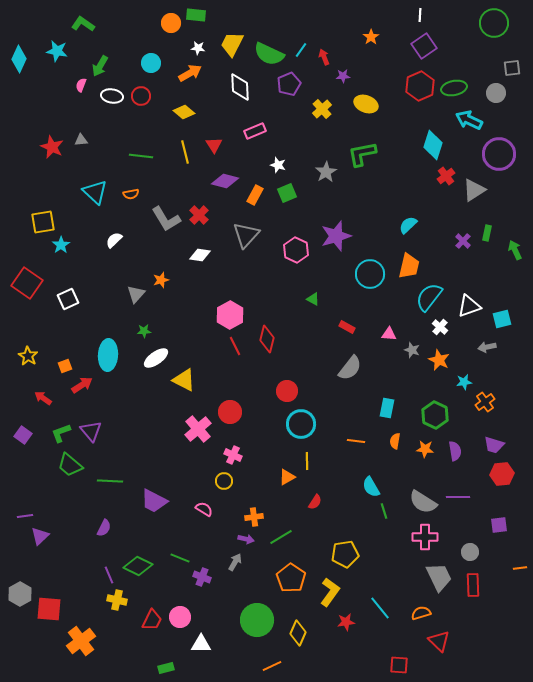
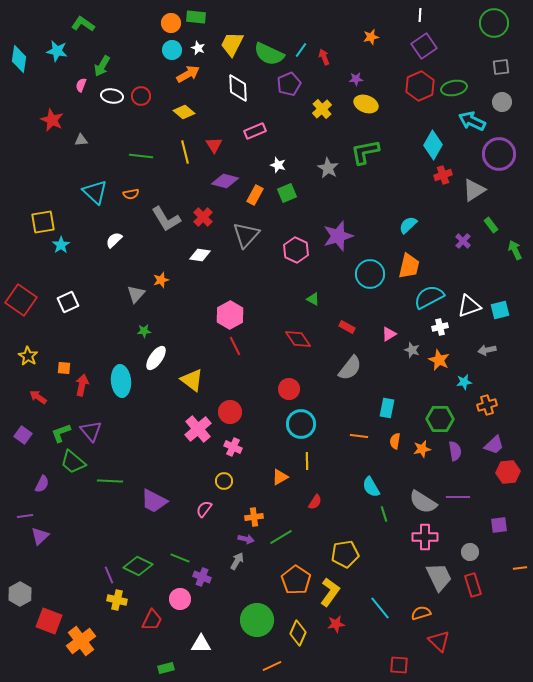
green rectangle at (196, 15): moved 2 px down
orange star at (371, 37): rotated 21 degrees clockwise
white star at (198, 48): rotated 16 degrees clockwise
cyan diamond at (19, 59): rotated 16 degrees counterclockwise
cyan circle at (151, 63): moved 21 px right, 13 px up
green arrow at (100, 66): moved 2 px right
gray square at (512, 68): moved 11 px left, 1 px up
orange arrow at (190, 73): moved 2 px left, 1 px down
purple star at (343, 76): moved 13 px right, 3 px down
white diamond at (240, 87): moved 2 px left, 1 px down
gray circle at (496, 93): moved 6 px right, 9 px down
cyan arrow at (469, 120): moved 3 px right, 1 px down
cyan diamond at (433, 145): rotated 12 degrees clockwise
red star at (52, 147): moved 27 px up
green L-shape at (362, 154): moved 3 px right, 2 px up
gray star at (326, 172): moved 2 px right, 4 px up; rotated 10 degrees counterclockwise
red cross at (446, 176): moved 3 px left, 1 px up; rotated 18 degrees clockwise
red cross at (199, 215): moved 4 px right, 2 px down
green rectangle at (487, 233): moved 4 px right, 8 px up; rotated 49 degrees counterclockwise
purple star at (336, 236): moved 2 px right
red square at (27, 283): moved 6 px left, 17 px down
cyan semicircle at (429, 297): rotated 24 degrees clockwise
white square at (68, 299): moved 3 px down
cyan square at (502, 319): moved 2 px left, 9 px up
white cross at (440, 327): rotated 35 degrees clockwise
pink triangle at (389, 334): rotated 35 degrees counterclockwise
red diamond at (267, 339): moved 31 px right; rotated 48 degrees counterclockwise
gray arrow at (487, 347): moved 3 px down
cyan ellipse at (108, 355): moved 13 px right, 26 px down; rotated 8 degrees counterclockwise
white ellipse at (156, 358): rotated 20 degrees counterclockwise
orange square at (65, 366): moved 1 px left, 2 px down; rotated 24 degrees clockwise
yellow triangle at (184, 380): moved 8 px right; rotated 10 degrees clockwise
red arrow at (82, 385): rotated 45 degrees counterclockwise
red circle at (287, 391): moved 2 px right, 2 px up
red arrow at (43, 398): moved 5 px left, 1 px up
orange cross at (485, 402): moved 2 px right, 3 px down; rotated 18 degrees clockwise
green hexagon at (435, 415): moved 5 px right, 4 px down; rotated 24 degrees counterclockwise
orange line at (356, 441): moved 3 px right, 5 px up
purple trapezoid at (494, 445): rotated 60 degrees counterclockwise
orange star at (425, 449): moved 3 px left; rotated 18 degrees counterclockwise
pink cross at (233, 455): moved 8 px up
green trapezoid at (70, 465): moved 3 px right, 3 px up
red hexagon at (502, 474): moved 6 px right, 2 px up
orange triangle at (287, 477): moved 7 px left
pink semicircle at (204, 509): rotated 84 degrees counterclockwise
green line at (384, 511): moved 3 px down
purple semicircle at (104, 528): moved 62 px left, 44 px up
gray arrow at (235, 562): moved 2 px right, 1 px up
orange pentagon at (291, 578): moved 5 px right, 2 px down
red rectangle at (473, 585): rotated 15 degrees counterclockwise
red square at (49, 609): moved 12 px down; rotated 16 degrees clockwise
pink circle at (180, 617): moved 18 px up
red star at (346, 622): moved 10 px left, 2 px down
